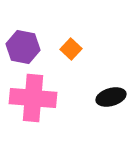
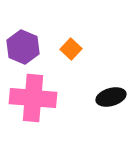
purple hexagon: rotated 12 degrees clockwise
